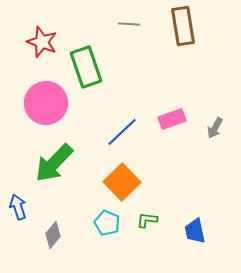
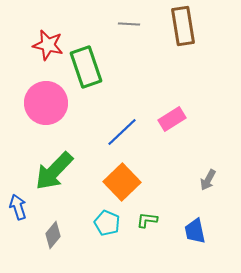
red star: moved 6 px right, 3 px down; rotated 8 degrees counterclockwise
pink rectangle: rotated 12 degrees counterclockwise
gray arrow: moved 7 px left, 52 px down
green arrow: moved 8 px down
